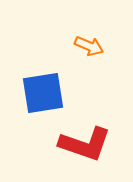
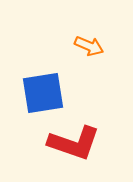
red L-shape: moved 11 px left, 1 px up
